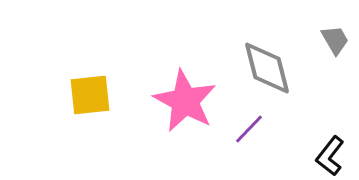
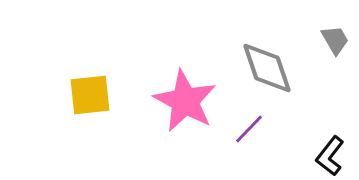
gray diamond: rotated 4 degrees counterclockwise
